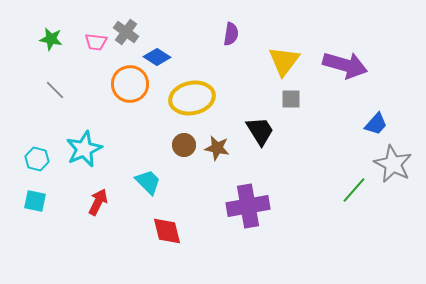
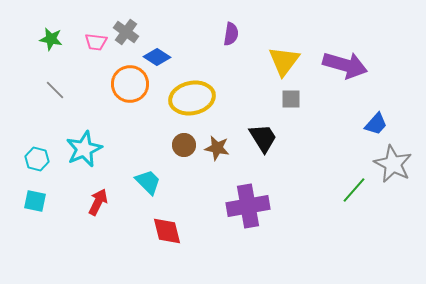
black trapezoid: moved 3 px right, 7 px down
